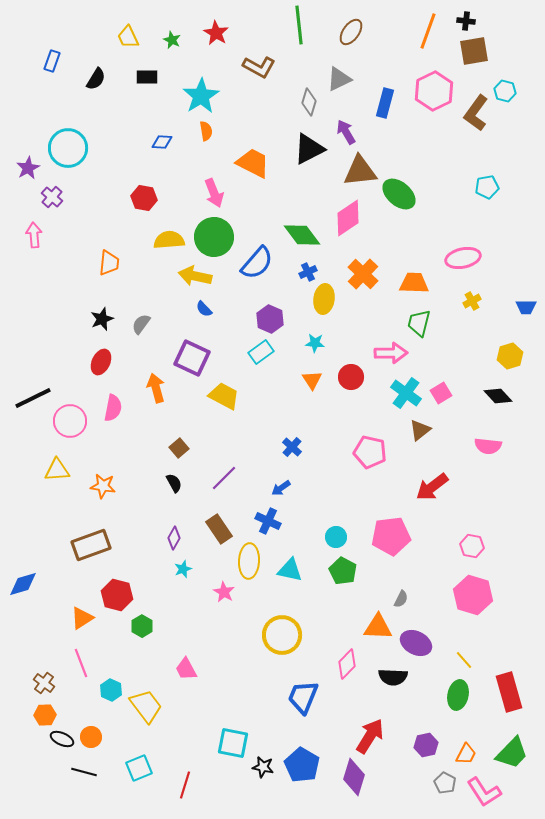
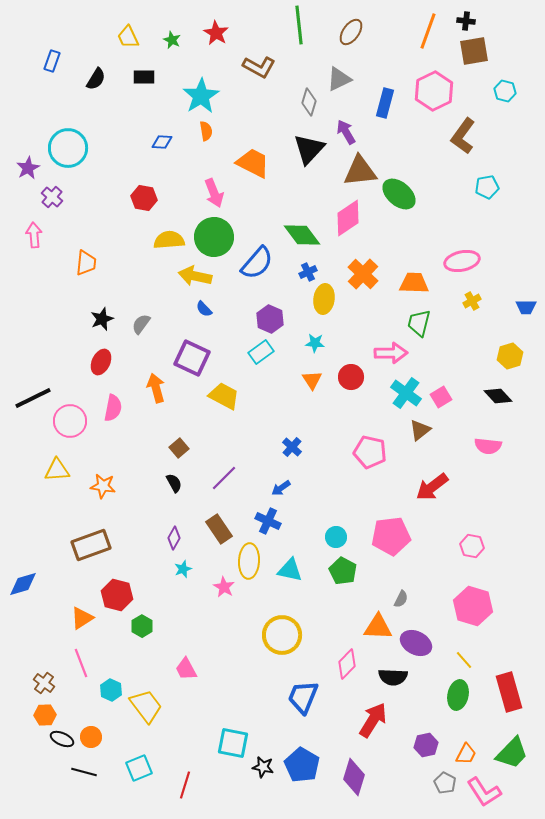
black rectangle at (147, 77): moved 3 px left
brown L-shape at (476, 113): moved 13 px left, 23 px down
black triangle at (309, 149): rotated 20 degrees counterclockwise
pink ellipse at (463, 258): moved 1 px left, 3 px down
orange trapezoid at (109, 263): moved 23 px left
pink square at (441, 393): moved 4 px down
pink star at (224, 592): moved 5 px up
pink hexagon at (473, 595): moved 11 px down
red arrow at (370, 736): moved 3 px right, 16 px up
